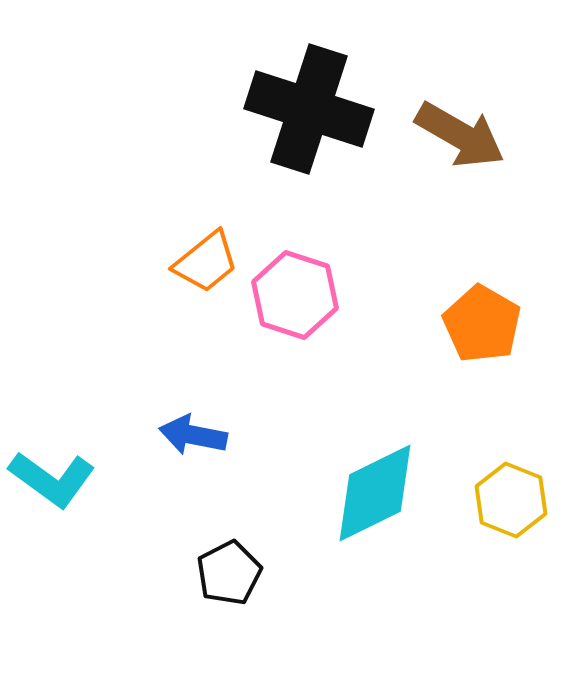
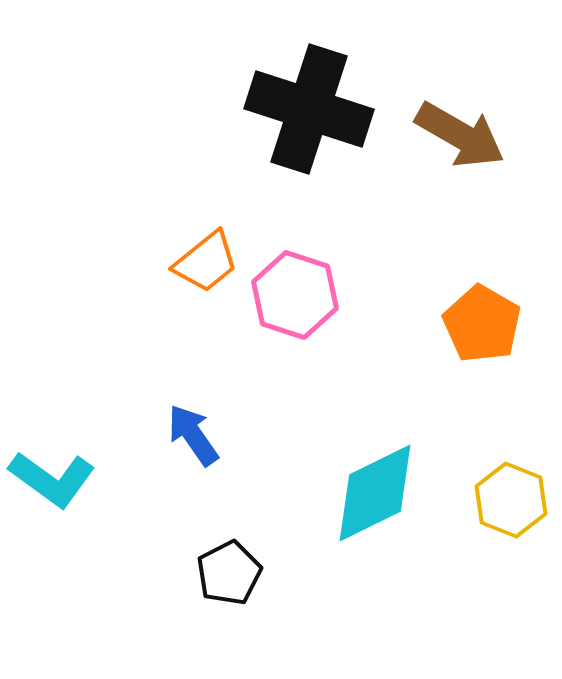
blue arrow: rotated 44 degrees clockwise
